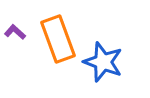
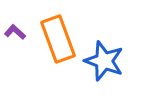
blue star: moved 1 px right, 1 px up
